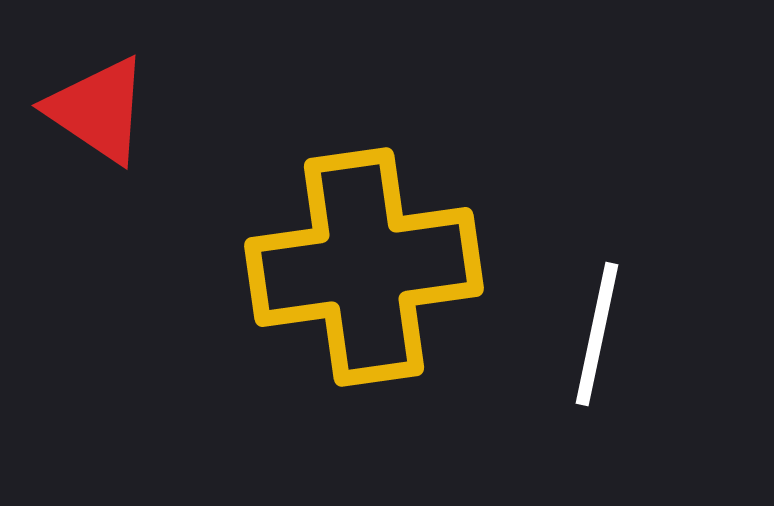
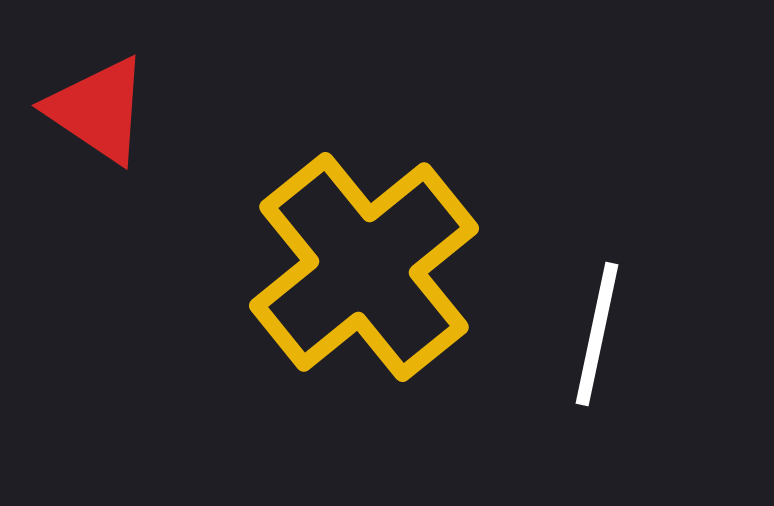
yellow cross: rotated 31 degrees counterclockwise
